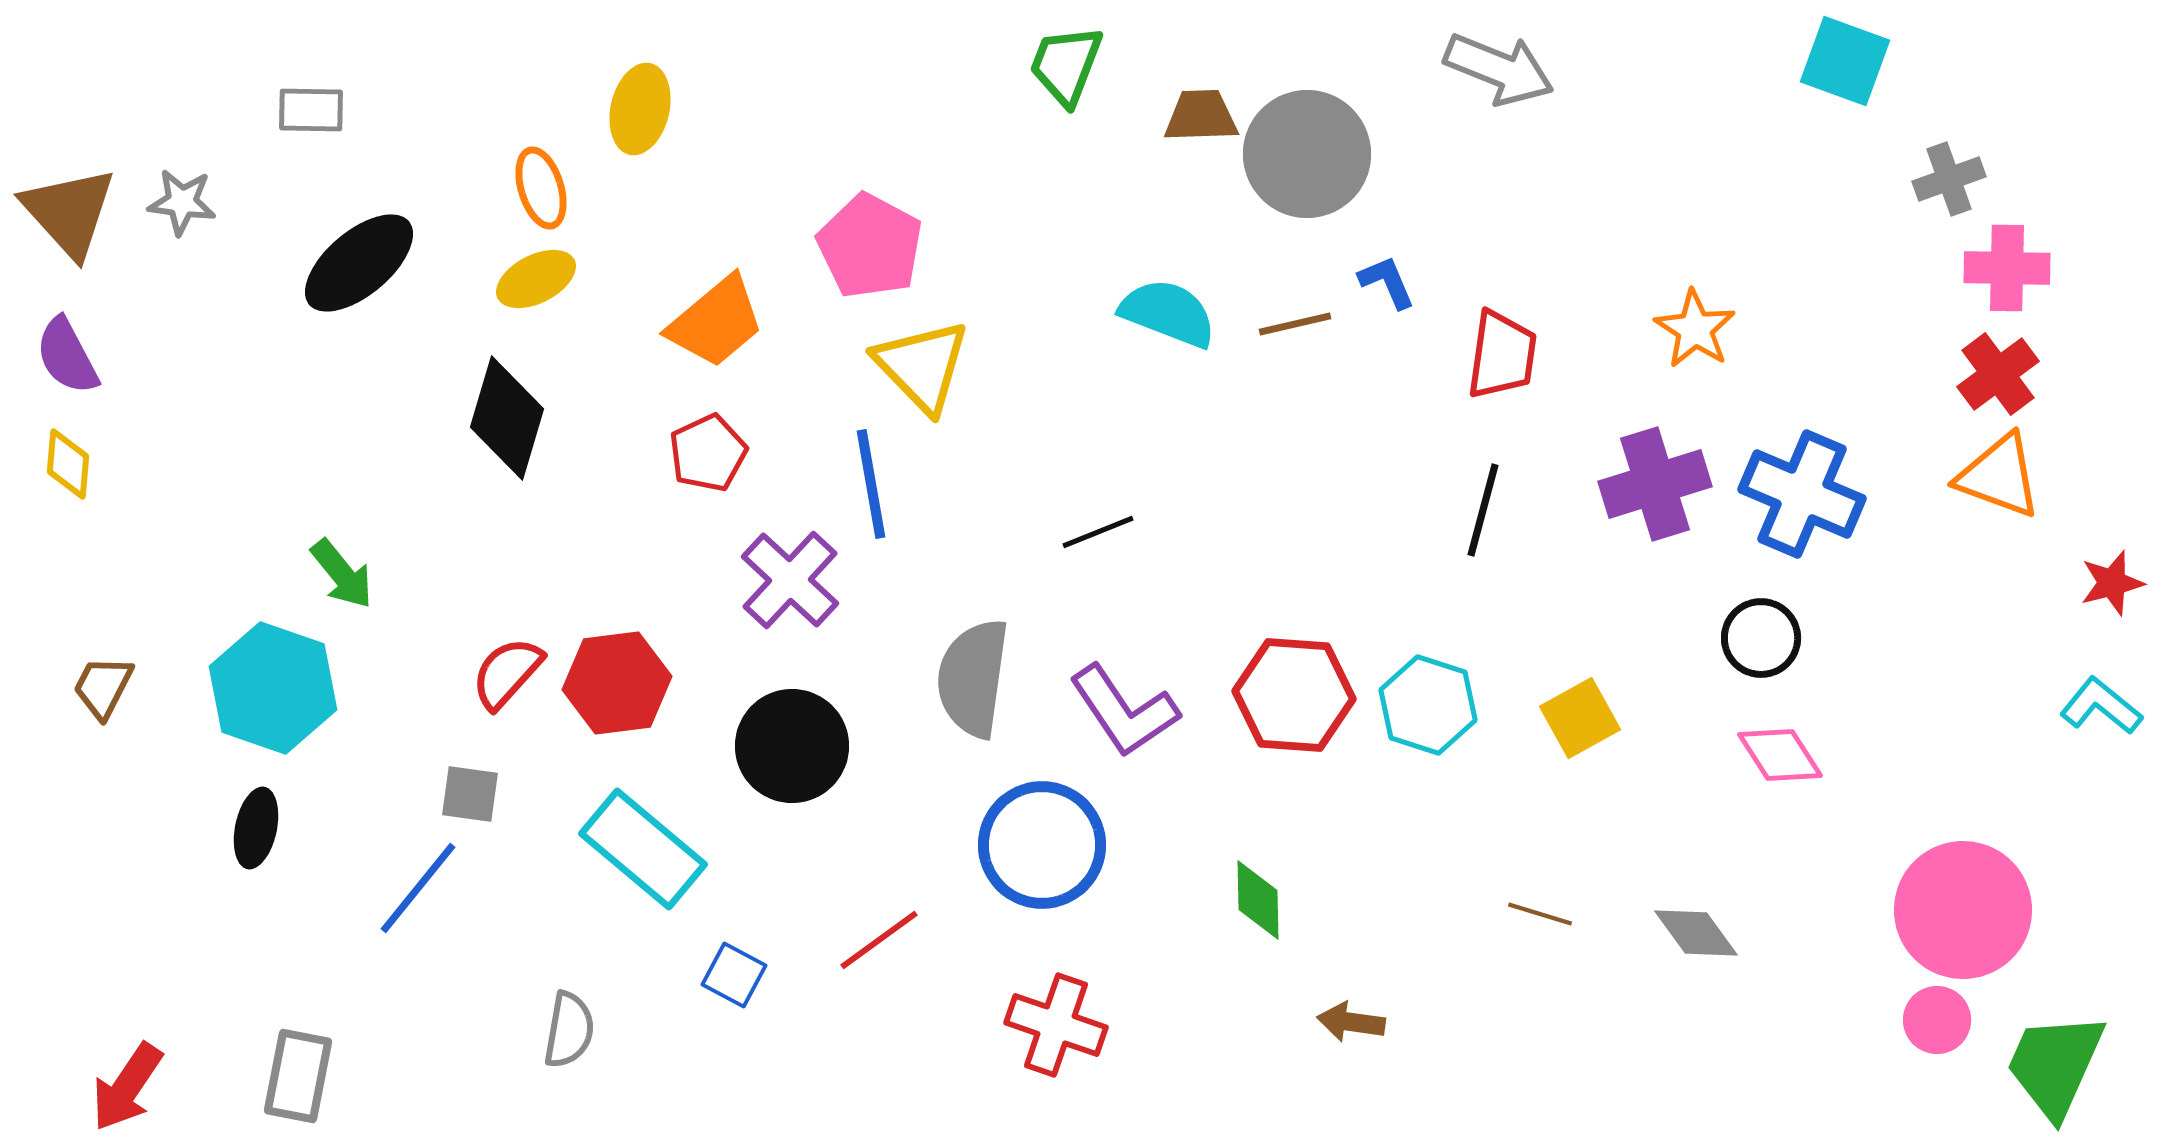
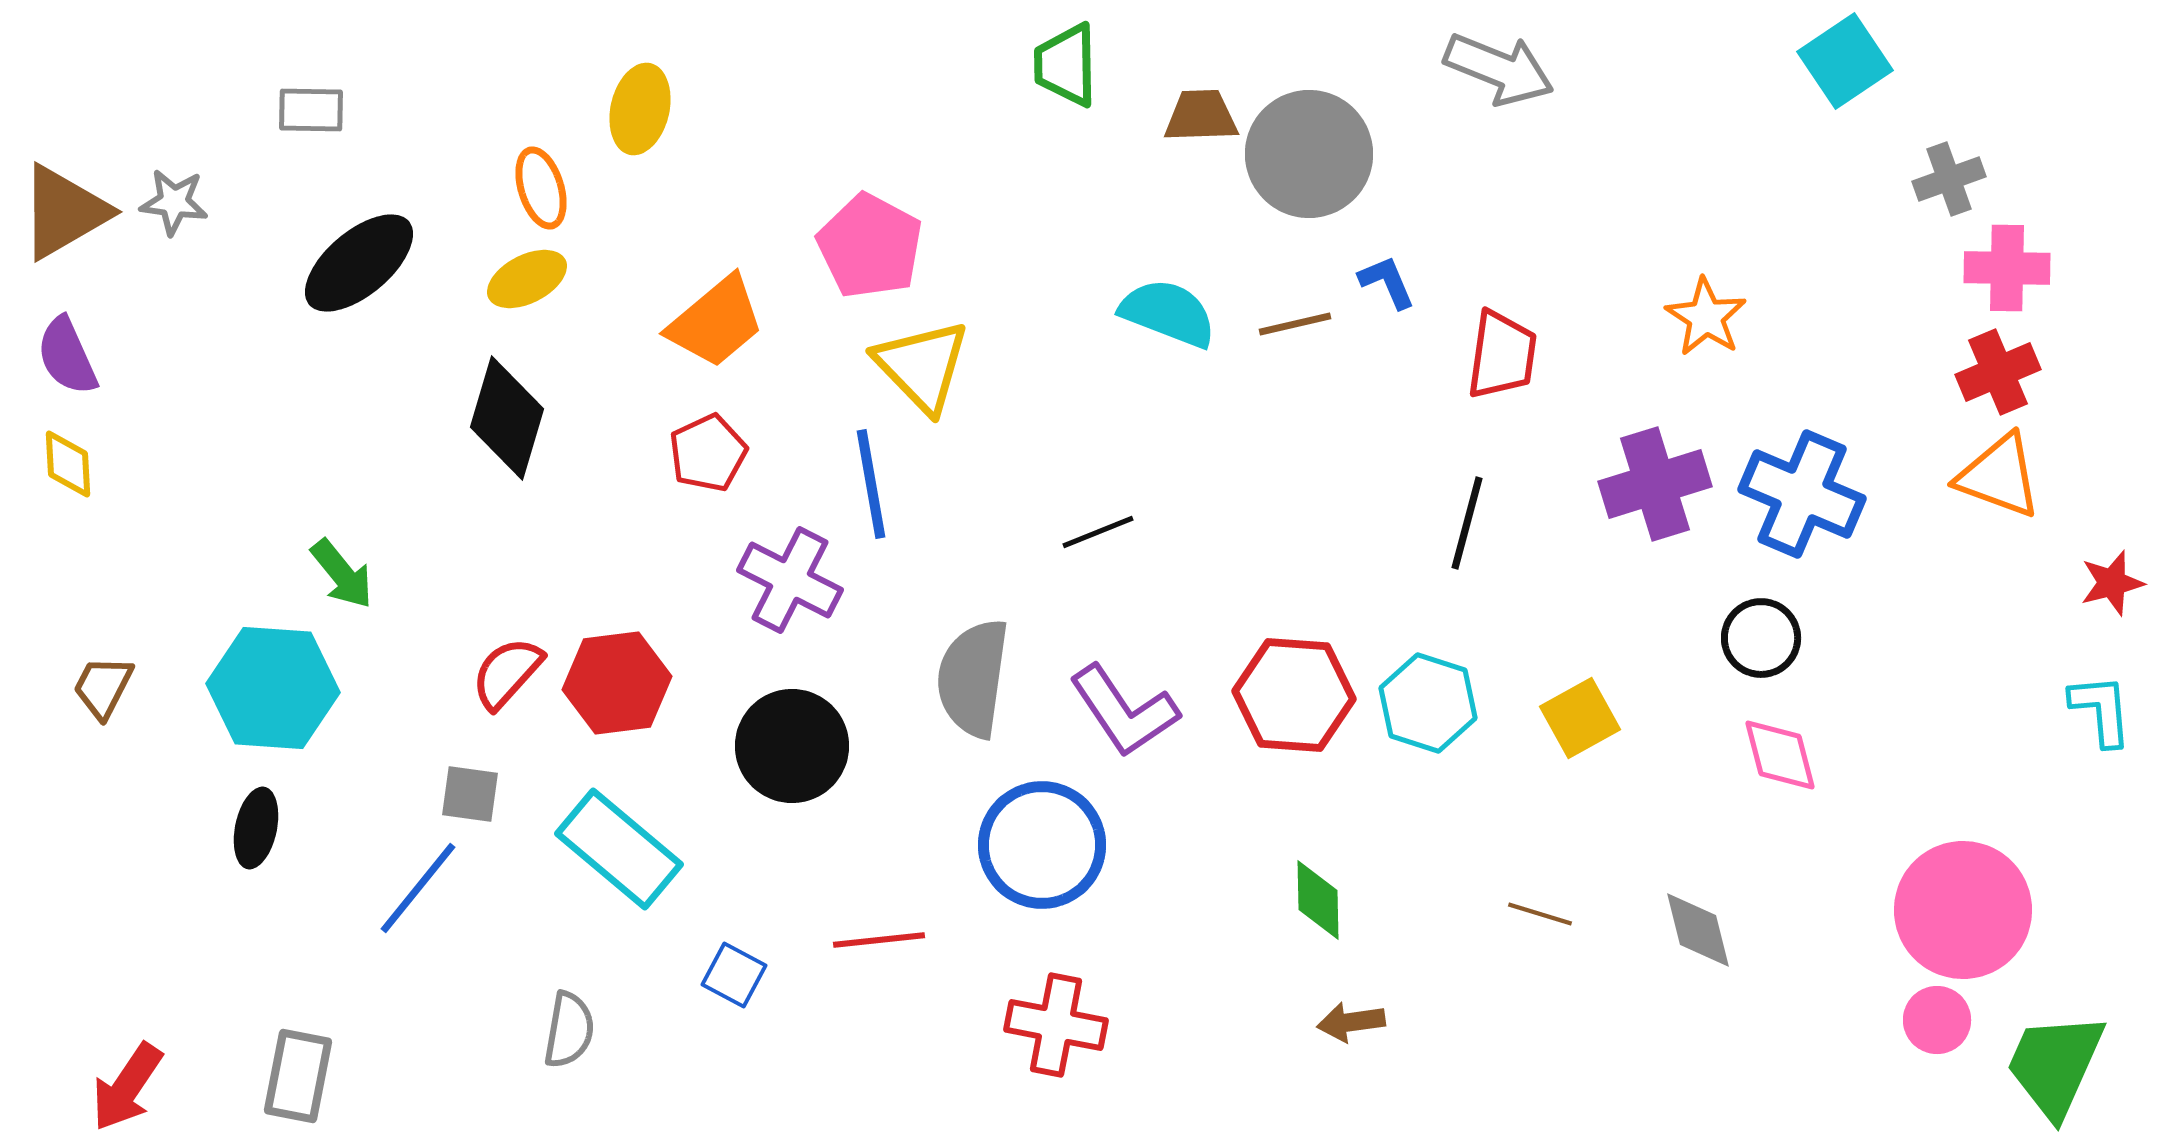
cyan square at (1845, 61): rotated 36 degrees clockwise
green trapezoid at (1066, 65): rotated 22 degrees counterclockwise
gray circle at (1307, 154): moved 2 px right
gray star at (182, 202): moved 8 px left
brown triangle at (69, 212): moved 5 px left; rotated 42 degrees clockwise
yellow ellipse at (536, 279): moved 9 px left
orange star at (1695, 329): moved 11 px right, 12 px up
purple semicircle at (67, 356): rotated 4 degrees clockwise
red cross at (1998, 374): moved 2 px up; rotated 14 degrees clockwise
yellow diamond at (68, 464): rotated 8 degrees counterclockwise
black line at (1483, 510): moved 16 px left, 13 px down
purple cross at (790, 580): rotated 16 degrees counterclockwise
cyan hexagon at (273, 688): rotated 15 degrees counterclockwise
cyan hexagon at (1428, 705): moved 2 px up
cyan L-shape at (2101, 706): moved 4 px down; rotated 46 degrees clockwise
pink diamond at (1780, 755): rotated 18 degrees clockwise
cyan rectangle at (643, 849): moved 24 px left
green diamond at (1258, 900): moved 60 px right
gray diamond at (1696, 933): moved 2 px right, 3 px up; rotated 22 degrees clockwise
red line at (879, 940): rotated 30 degrees clockwise
brown arrow at (1351, 1022): rotated 16 degrees counterclockwise
red cross at (1056, 1025): rotated 8 degrees counterclockwise
